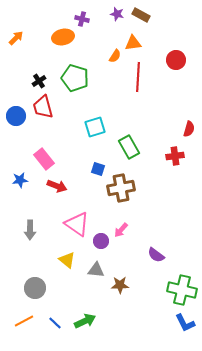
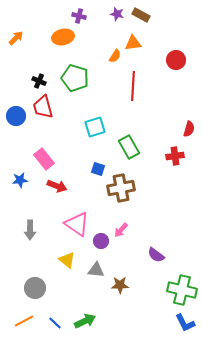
purple cross: moved 3 px left, 3 px up
red line: moved 5 px left, 9 px down
black cross: rotated 32 degrees counterclockwise
